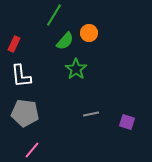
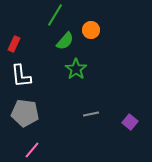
green line: moved 1 px right
orange circle: moved 2 px right, 3 px up
purple square: moved 3 px right; rotated 21 degrees clockwise
